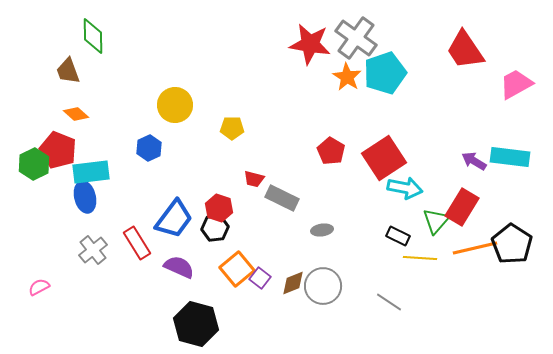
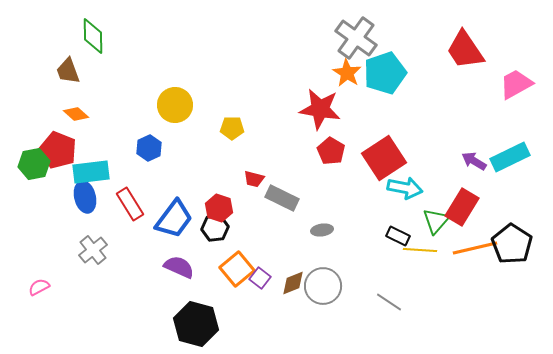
red star at (310, 44): moved 10 px right, 65 px down
orange star at (347, 77): moved 4 px up
cyan rectangle at (510, 157): rotated 33 degrees counterclockwise
green hexagon at (34, 164): rotated 16 degrees clockwise
red rectangle at (137, 243): moved 7 px left, 39 px up
yellow line at (420, 258): moved 8 px up
